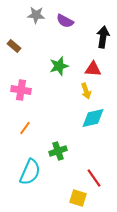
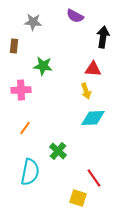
gray star: moved 3 px left, 7 px down
purple semicircle: moved 10 px right, 5 px up
brown rectangle: rotated 56 degrees clockwise
green star: moved 16 px left; rotated 24 degrees clockwise
pink cross: rotated 12 degrees counterclockwise
cyan diamond: rotated 10 degrees clockwise
green cross: rotated 30 degrees counterclockwise
cyan semicircle: rotated 12 degrees counterclockwise
